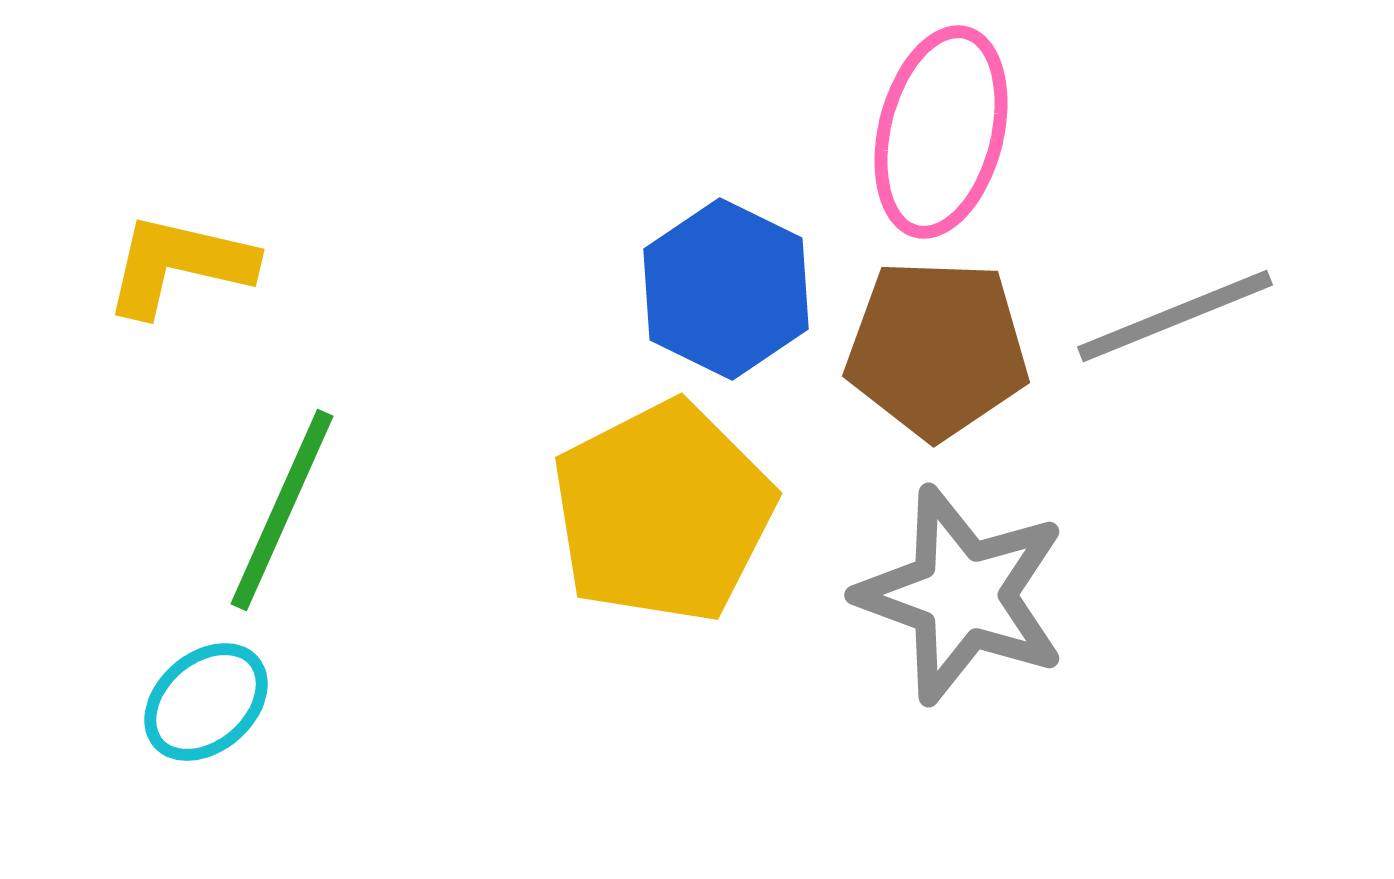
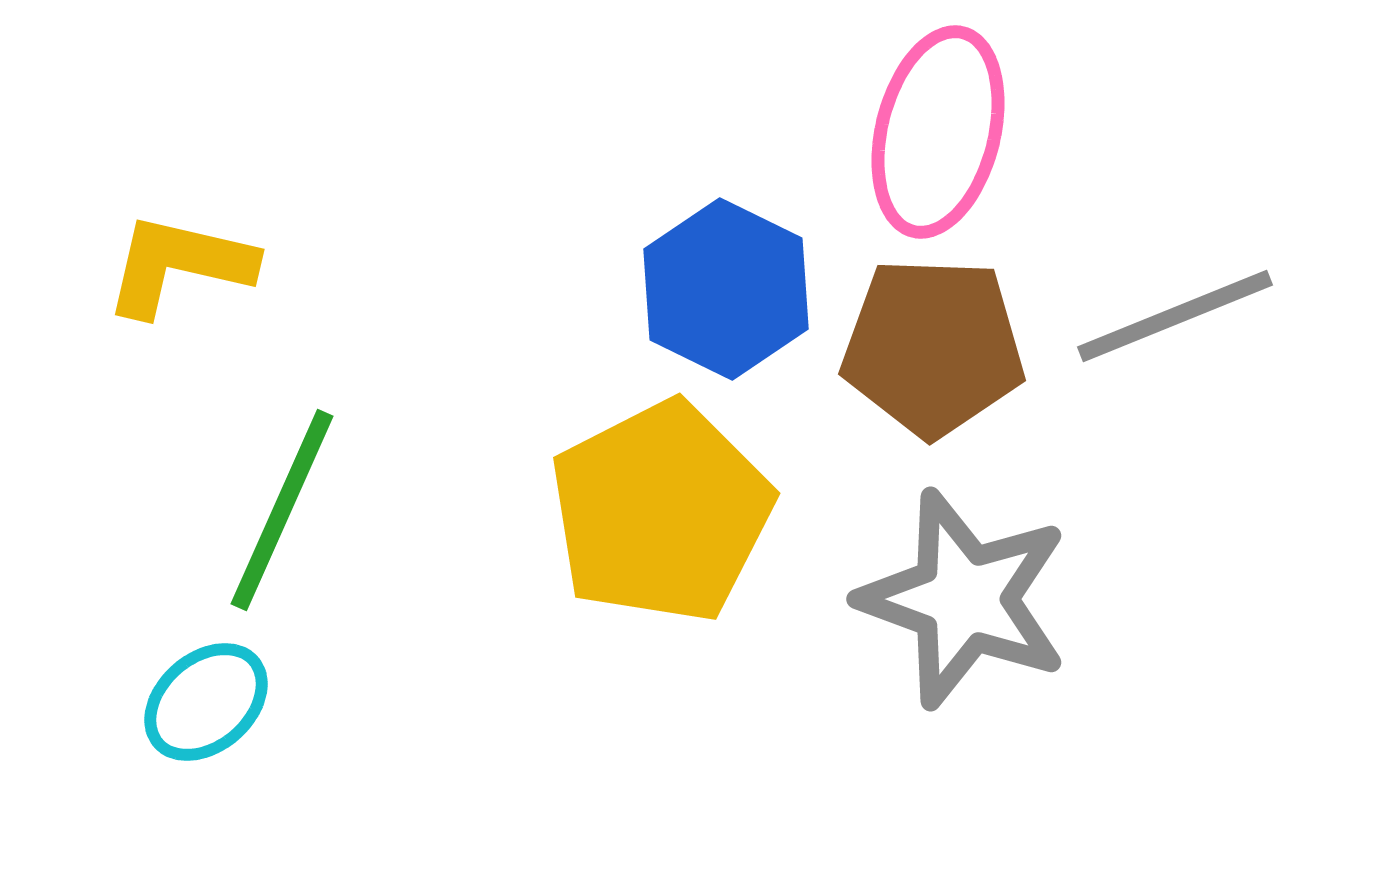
pink ellipse: moved 3 px left
brown pentagon: moved 4 px left, 2 px up
yellow pentagon: moved 2 px left
gray star: moved 2 px right, 4 px down
